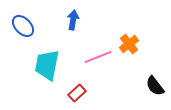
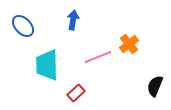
cyan trapezoid: rotated 12 degrees counterclockwise
black semicircle: rotated 60 degrees clockwise
red rectangle: moved 1 px left
